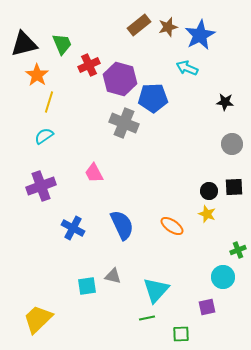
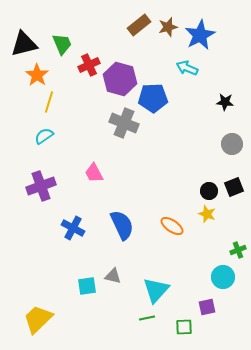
black square: rotated 18 degrees counterclockwise
green square: moved 3 px right, 7 px up
